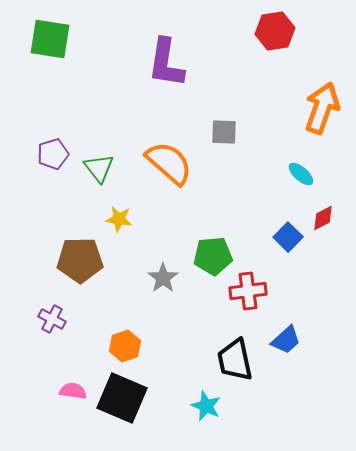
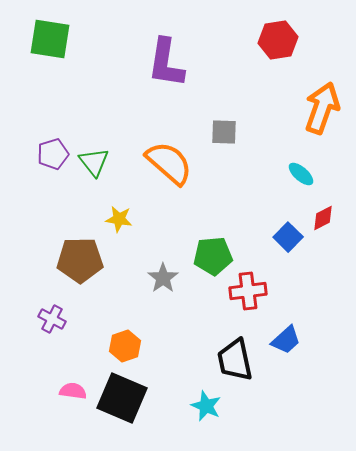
red hexagon: moved 3 px right, 9 px down
green triangle: moved 5 px left, 6 px up
